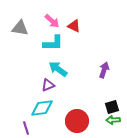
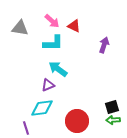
purple arrow: moved 25 px up
